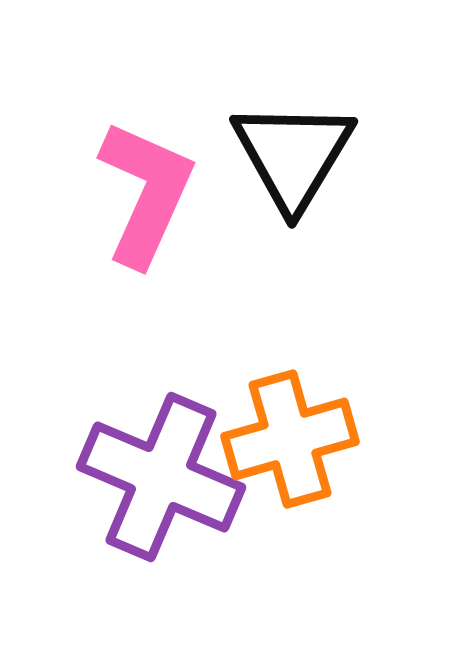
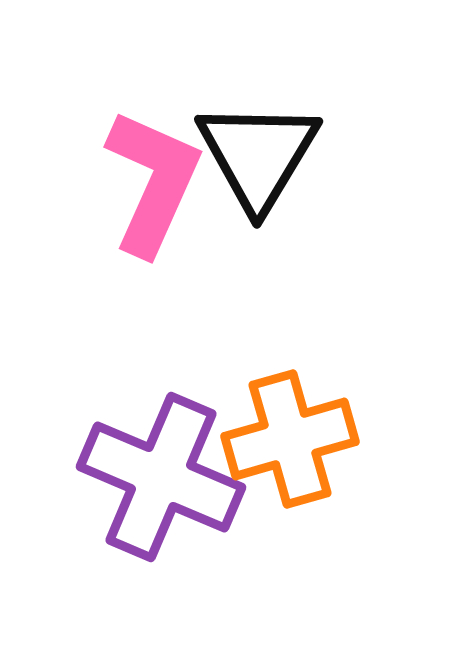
black triangle: moved 35 px left
pink L-shape: moved 7 px right, 11 px up
